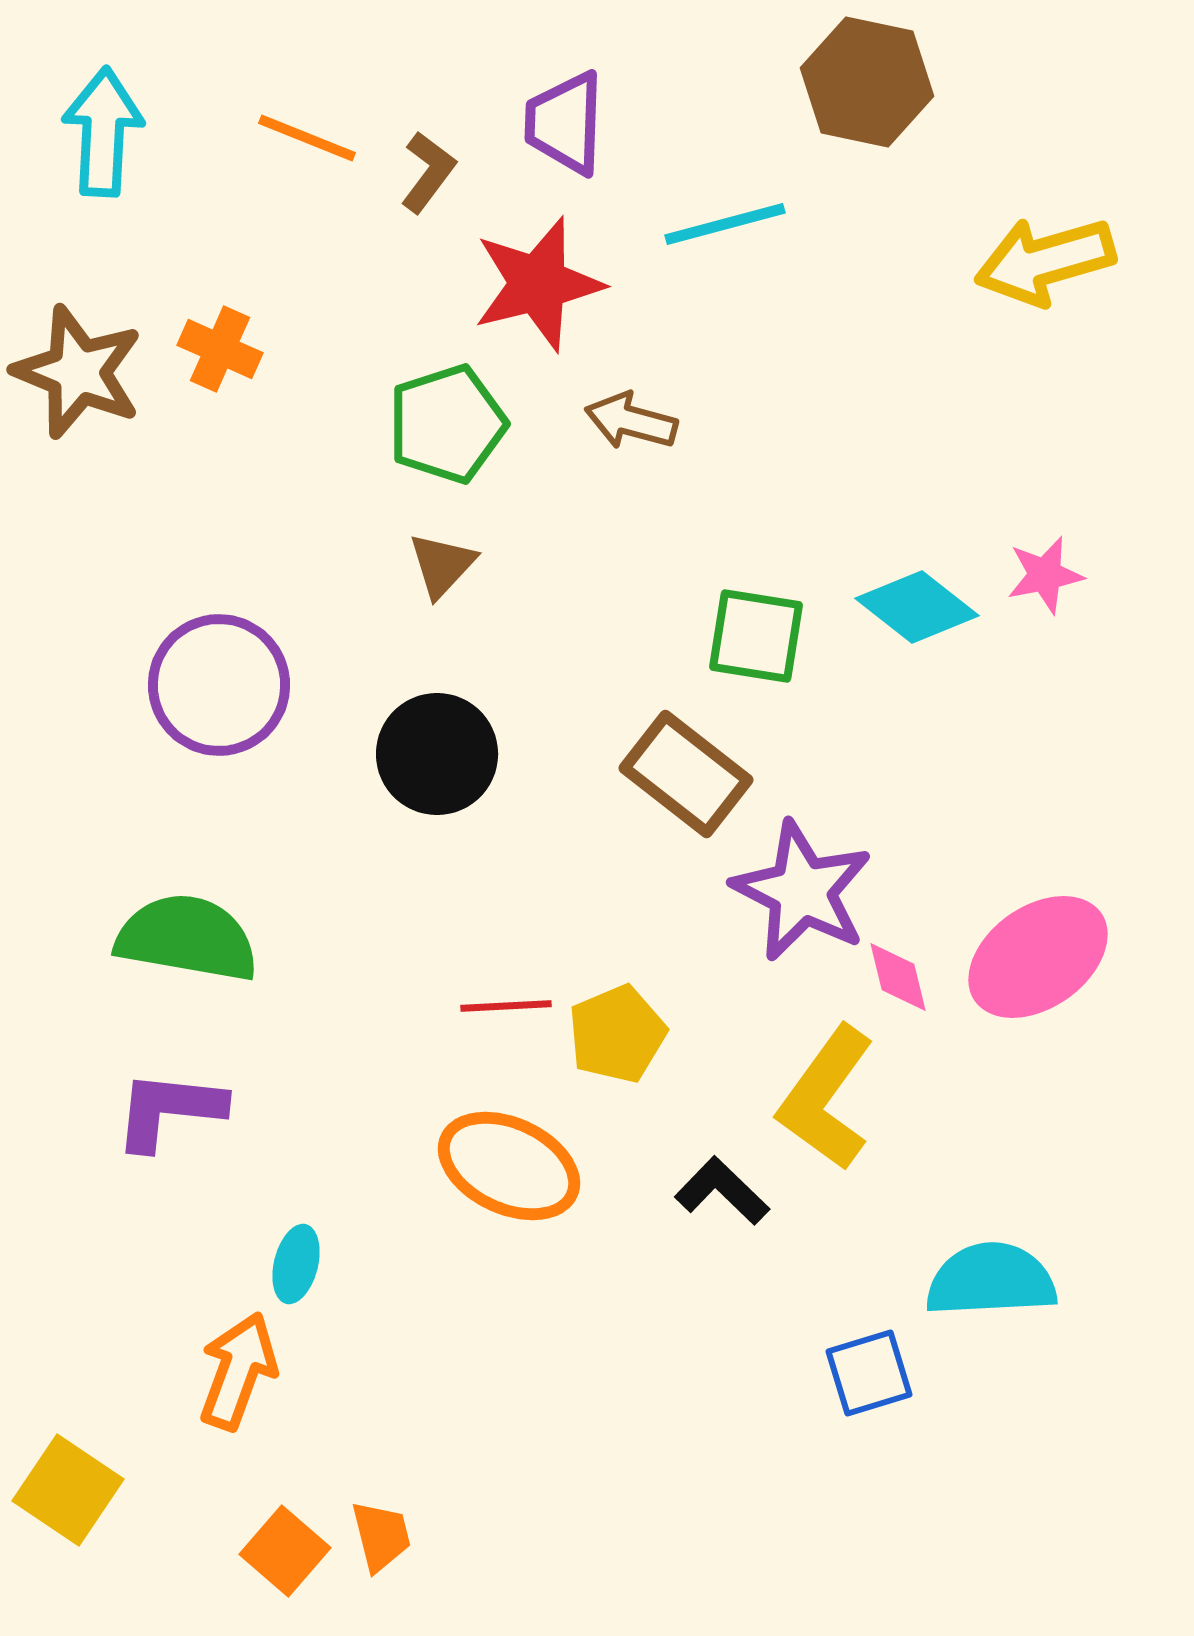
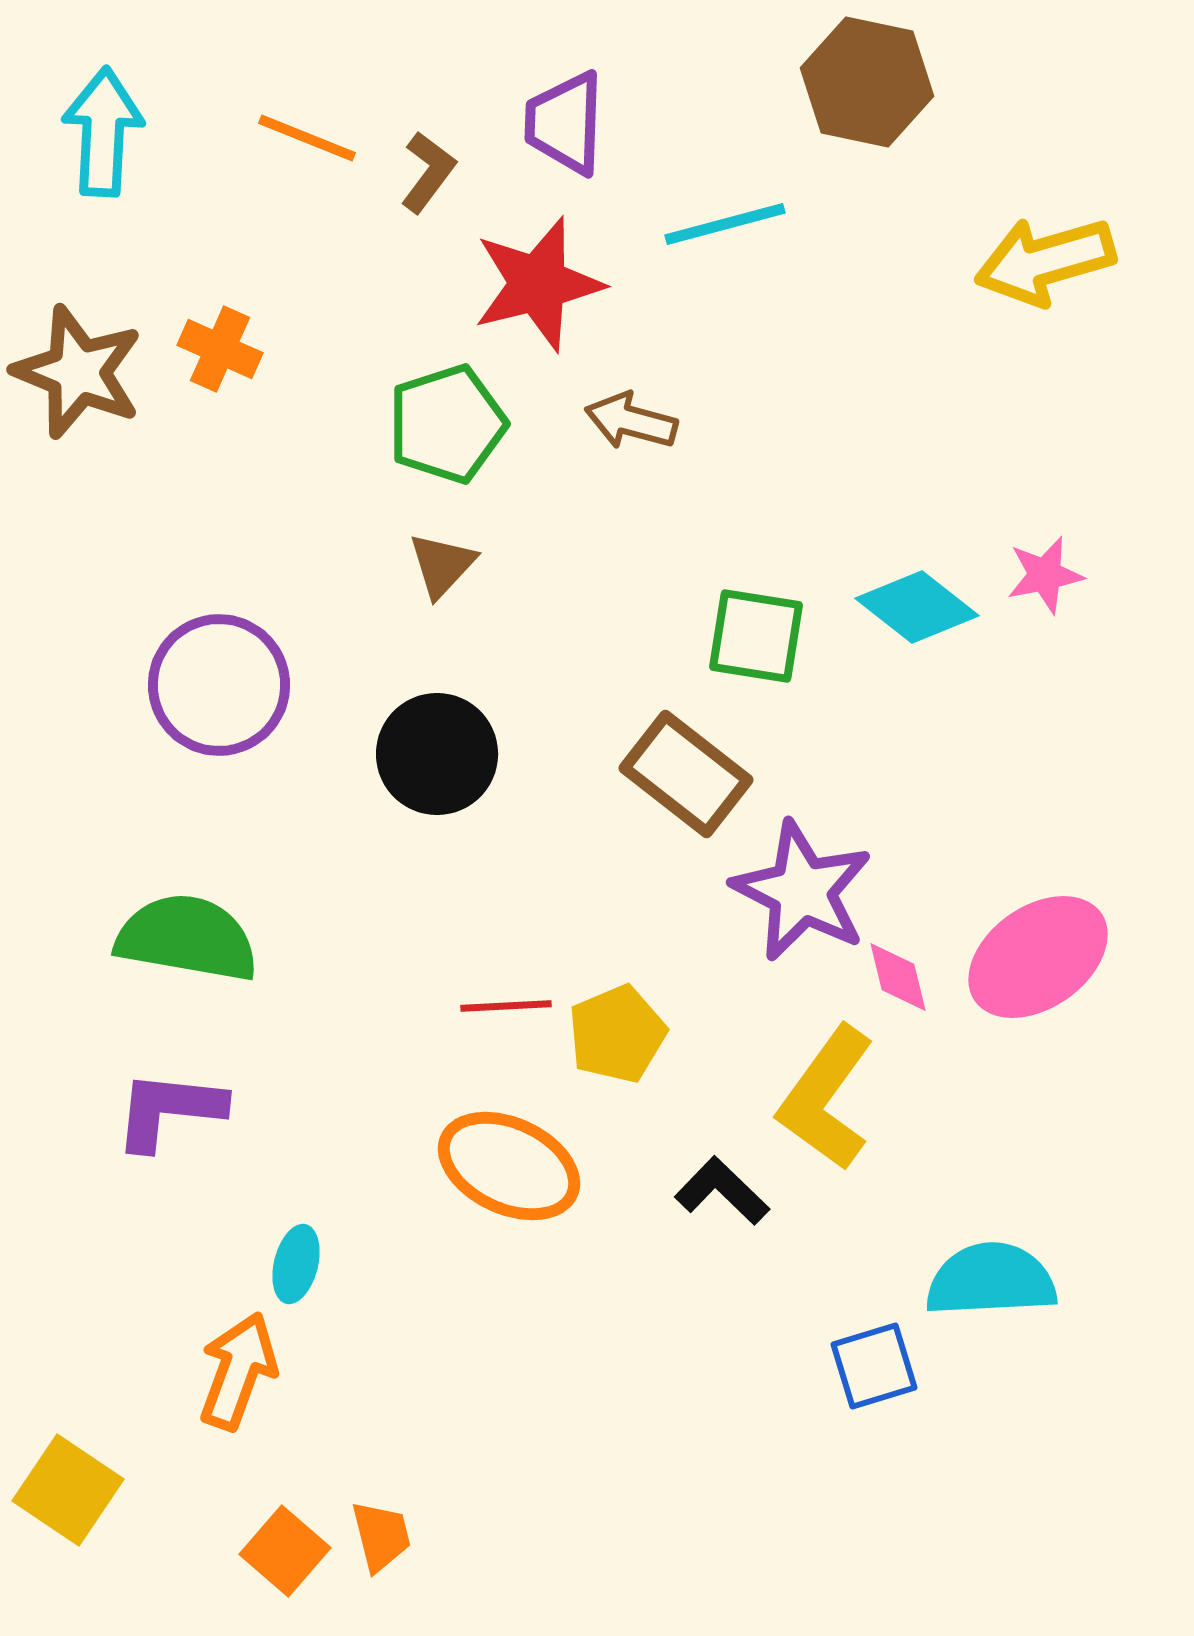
blue square: moved 5 px right, 7 px up
